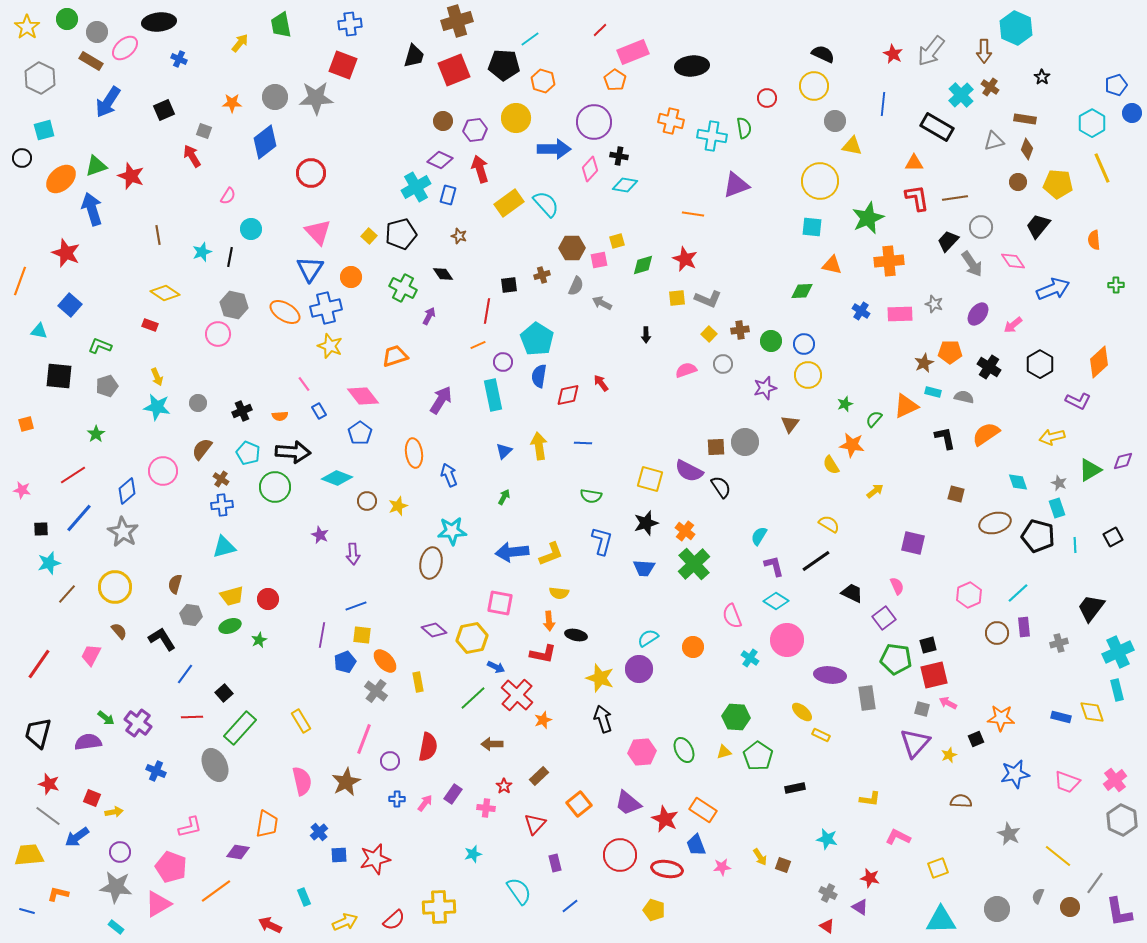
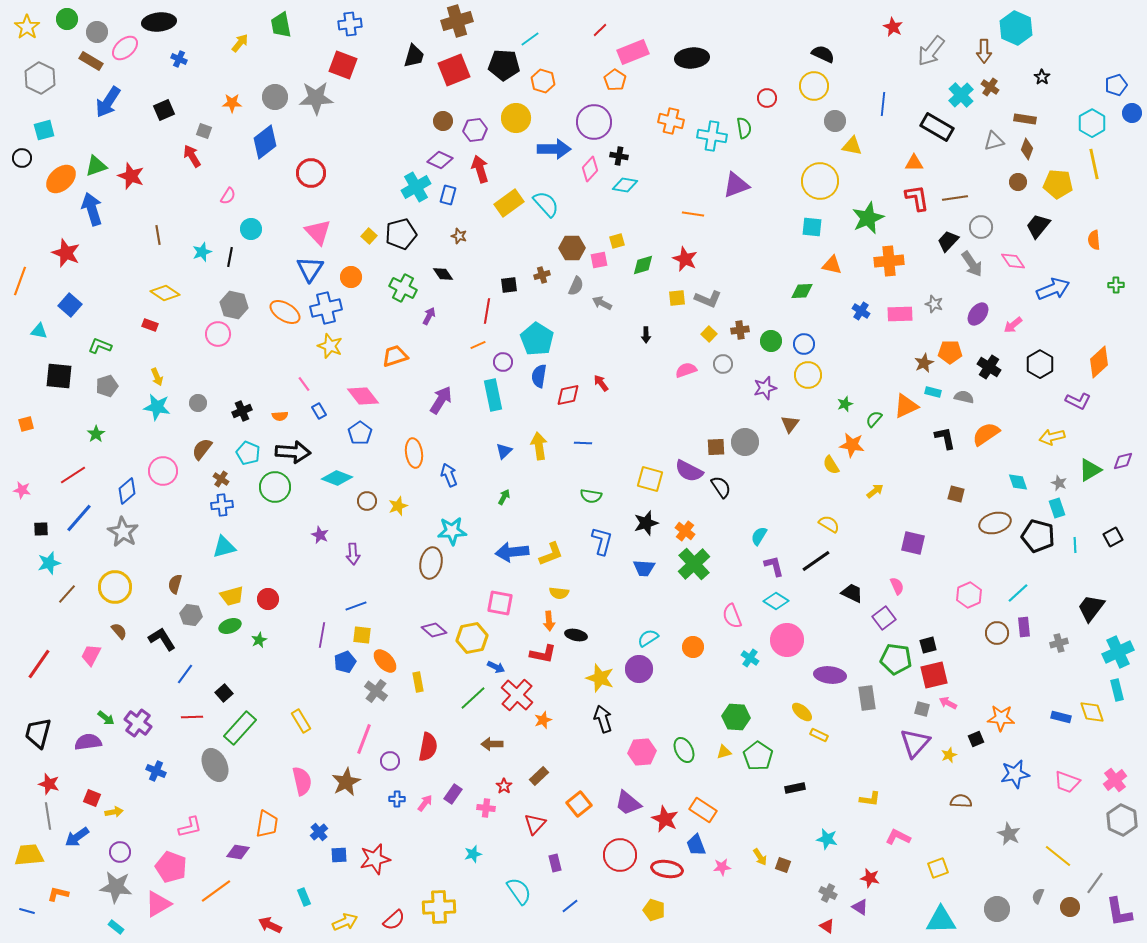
red star at (893, 54): moved 27 px up
black ellipse at (692, 66): moved 8 px up
yellow line at (1102, 168): moved 8 px left, 4 px up; rotated 12 degrees clockwise
yellow rectangle at (821, 735): moved 2 px left
gray line at (48, 816): rotated 44 degrees clockwise
